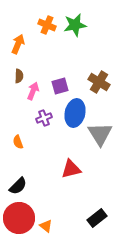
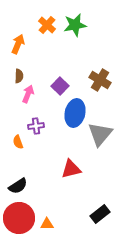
orange cross: rotated 18 degrees clockwise
brown cross: moved 1 px right, 2 px up
purple square: rotated 30 degrees counterclockwise
pink arrow: moved 5 px left, 3 px down
purple cross: moved 8 px left, 8 px down; rotated 14 degrees clockwise
gray triangle: rotated 12 degrees clockwise
black semicircle: rotated 12 degrees clockwise
black rectangle: moved 3 px right, 4 px up
orange triangle: moved 1 px right, 2 px up; rotated 40 degrees counterclockwise
